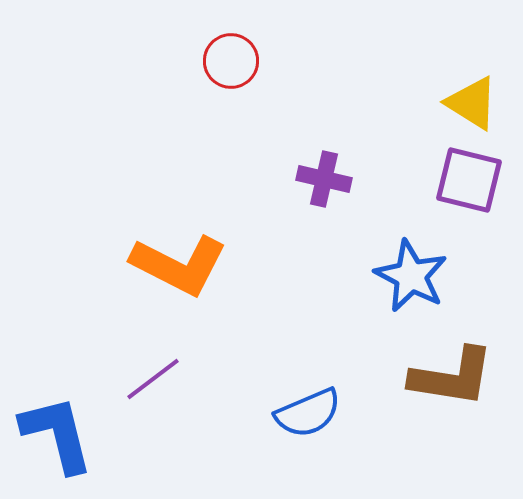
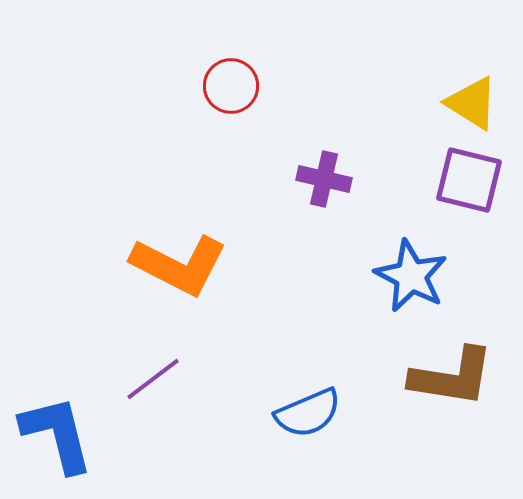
red circle: moved 25 px down
